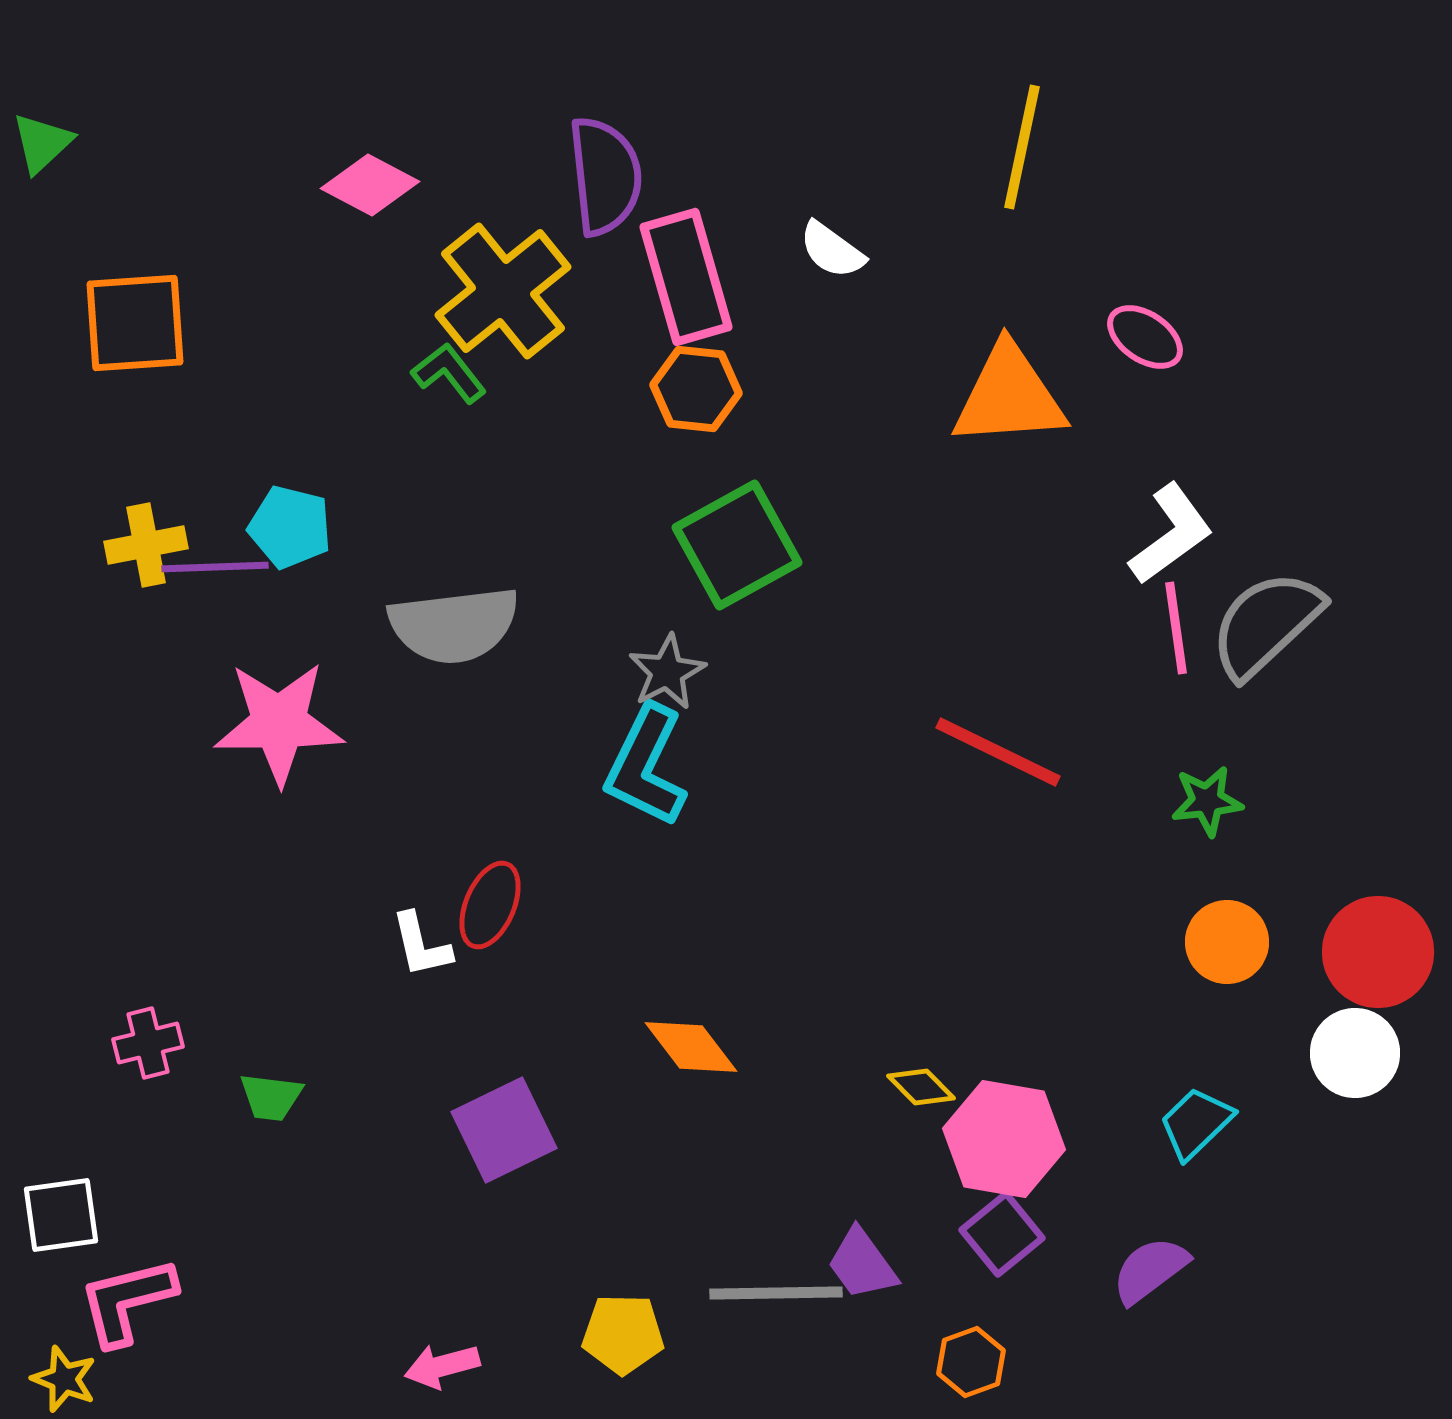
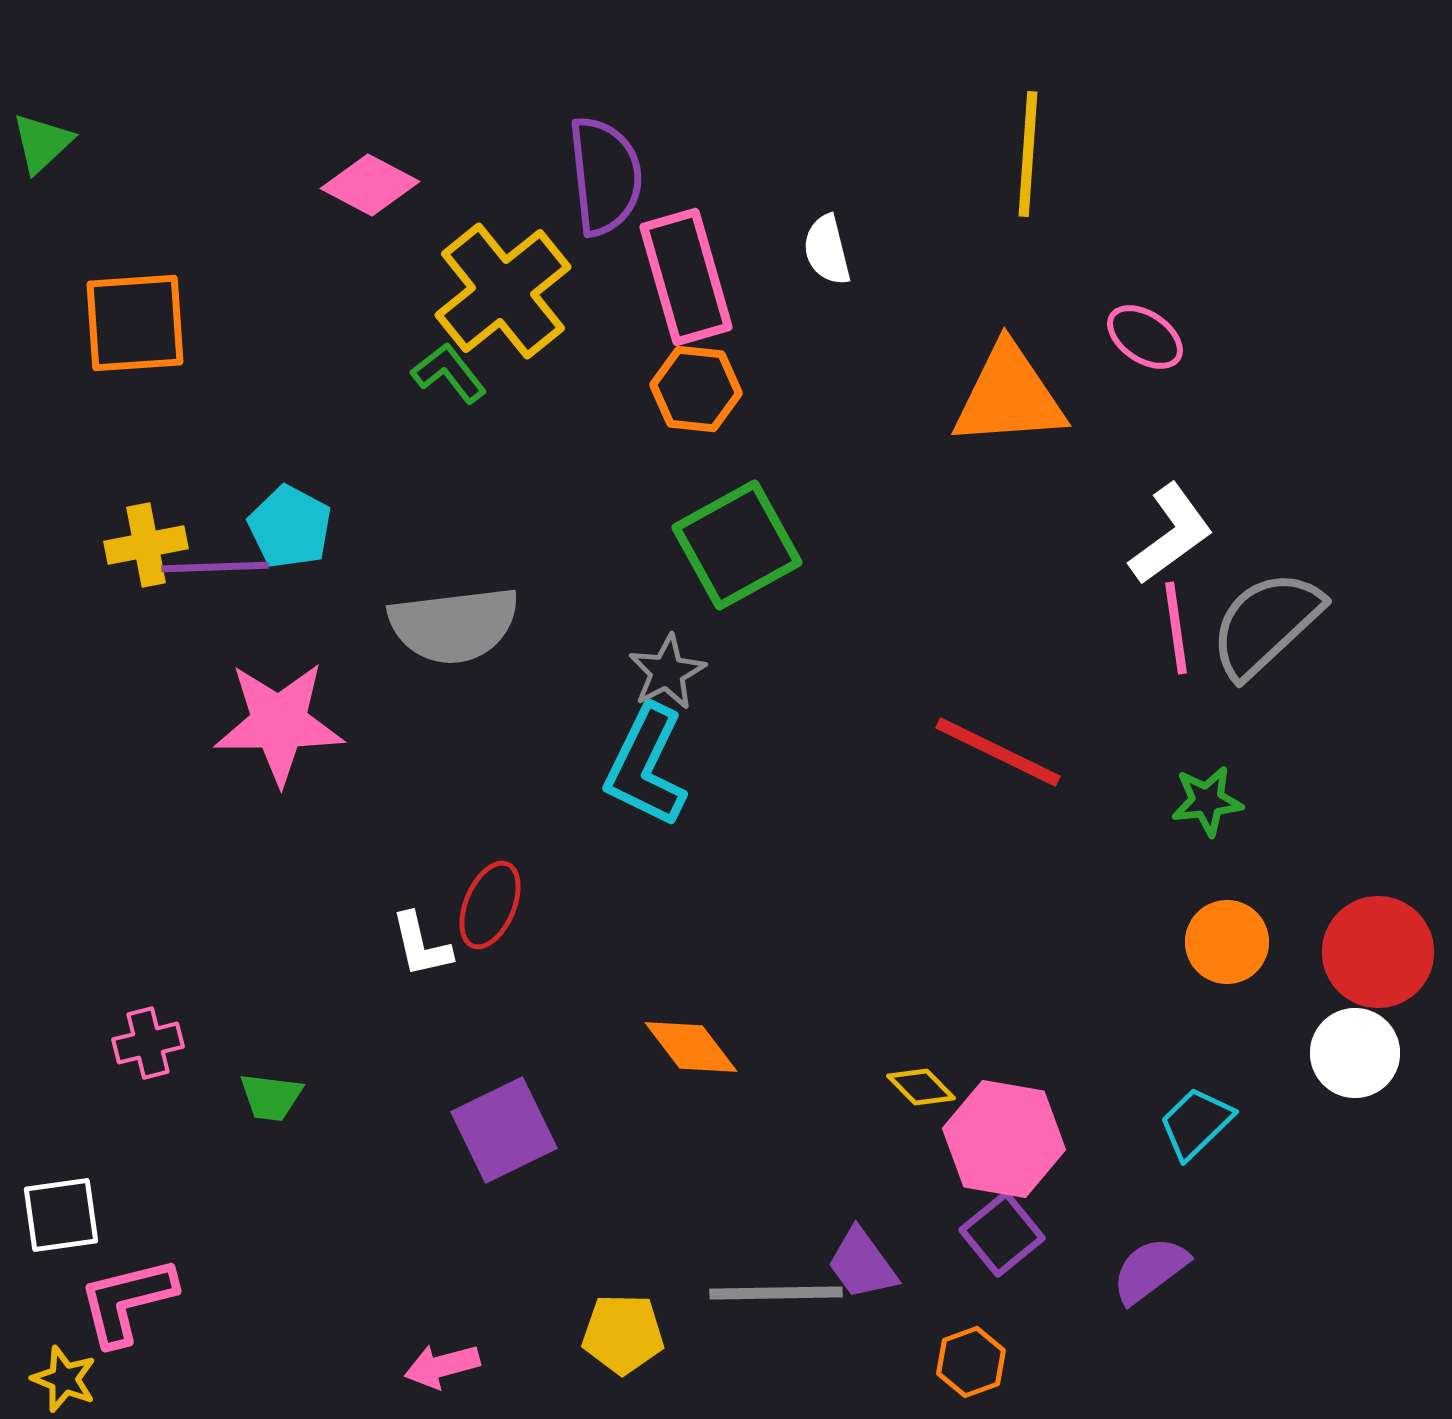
yellow line at (1022, 147): moved 6 px right, 7 px down; rotated 8 degrees counterclockwise
white semicircle at (832, 250): moved 5 px left; rotated 40 degrees clockwise
cyan pentagon at (290, 527): rotated 14 degrees clockwise
